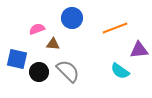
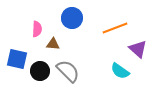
pink semicircle: rotated 112 degrees clockwise
purple triangle: moved 1 px left, 1 px up; rotated 48 degrees clockwise
black circle: moved 1 px right, 1 px up
